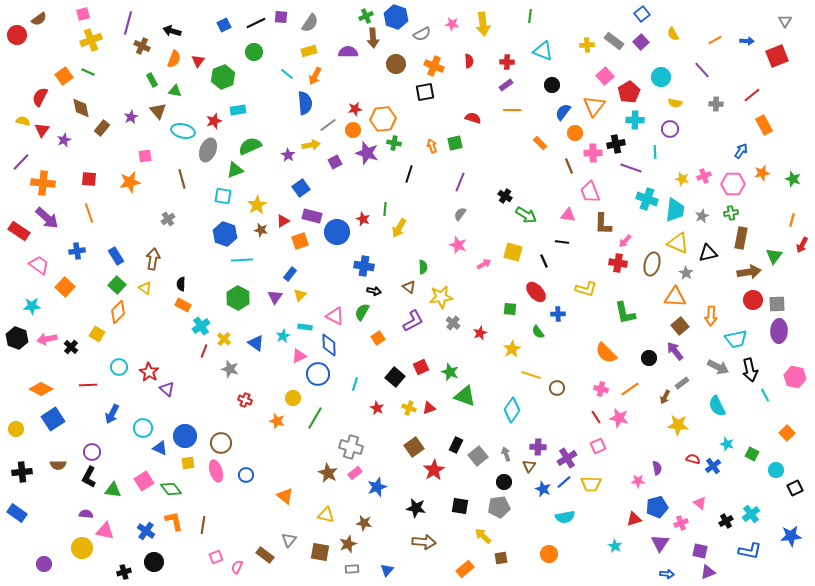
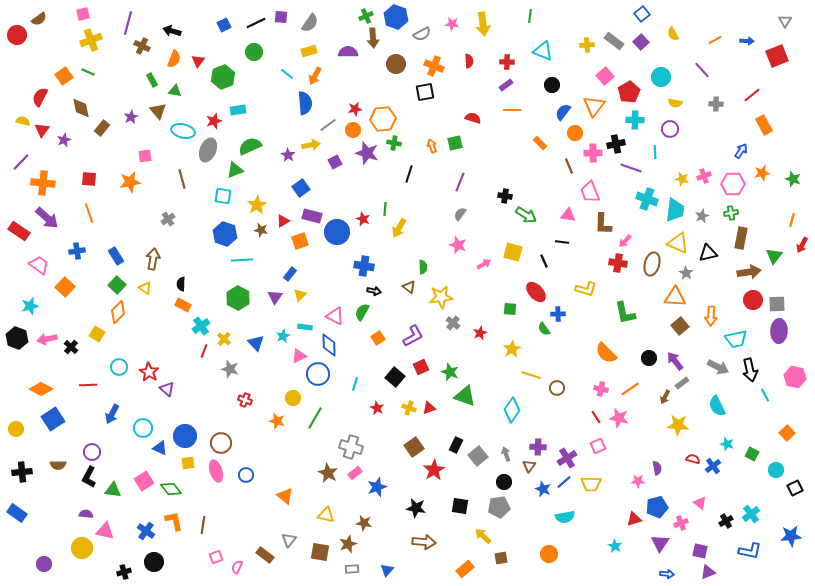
black cross at (505, 196): rotated 24 degrees counterclockwise
cyan star at (32, 306): moved 2 px left; rotated 12 degrees counterclockwise
purple L-shape at (413, 321): moved 15 px down
green semicircle at (538, 332): moved 6 px right, 3 px up
blue triangle at (256, 343): rotated 12 degrees clockwise
purple arrow at (675, 351): moved 10 px down
